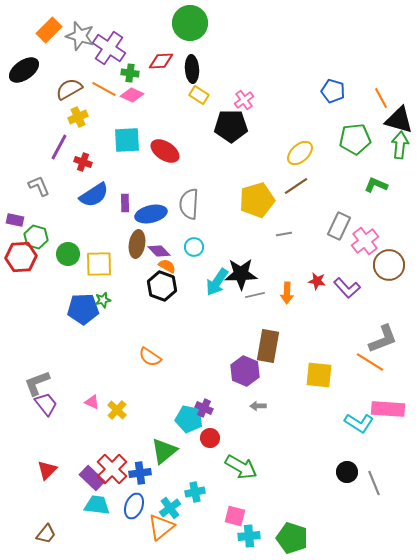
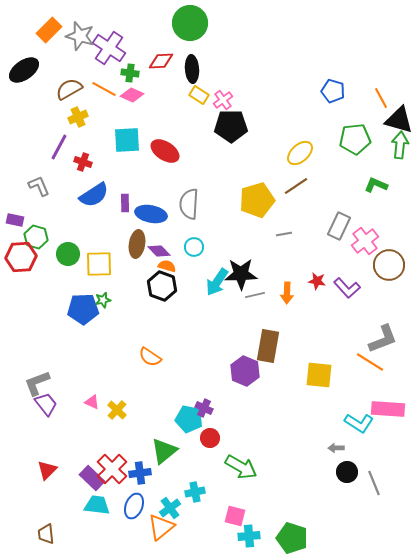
pink cross at (244, 100): moved 21 px left
blue ellipse at (151, 214): rotated 24 degrees clockwise
orange semicircle at (167, 266): rotated 12 degrees counterclockwise
gray arrow at (258, 406): moved 78 px right, 42 px down
brown trapezoid at (46, 534): rotated 135 degrees clockwise
